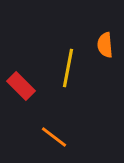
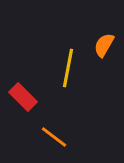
orange semicircle: moved 1 px left; rotated 35 degrees clockwise
red rectangle: moved 2 px right, 11 px down
